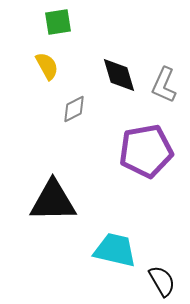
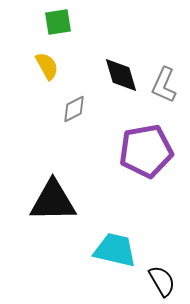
black diamond: moved 2 px right
